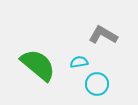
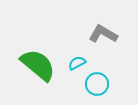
gray L-shape: moved 1 px up
cyan semicircle: moved 2 px left, 1 px down; rotated 18 degrees counterclockwise
